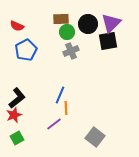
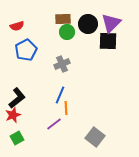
brown rectangle: moved 2 px right
red semicircle: rotated 40 degrees counterclockwise
black square: rotated 12 degrees clockwise
gray cross: moved 9 px left, 13 px down
red star: moved 1 px left
